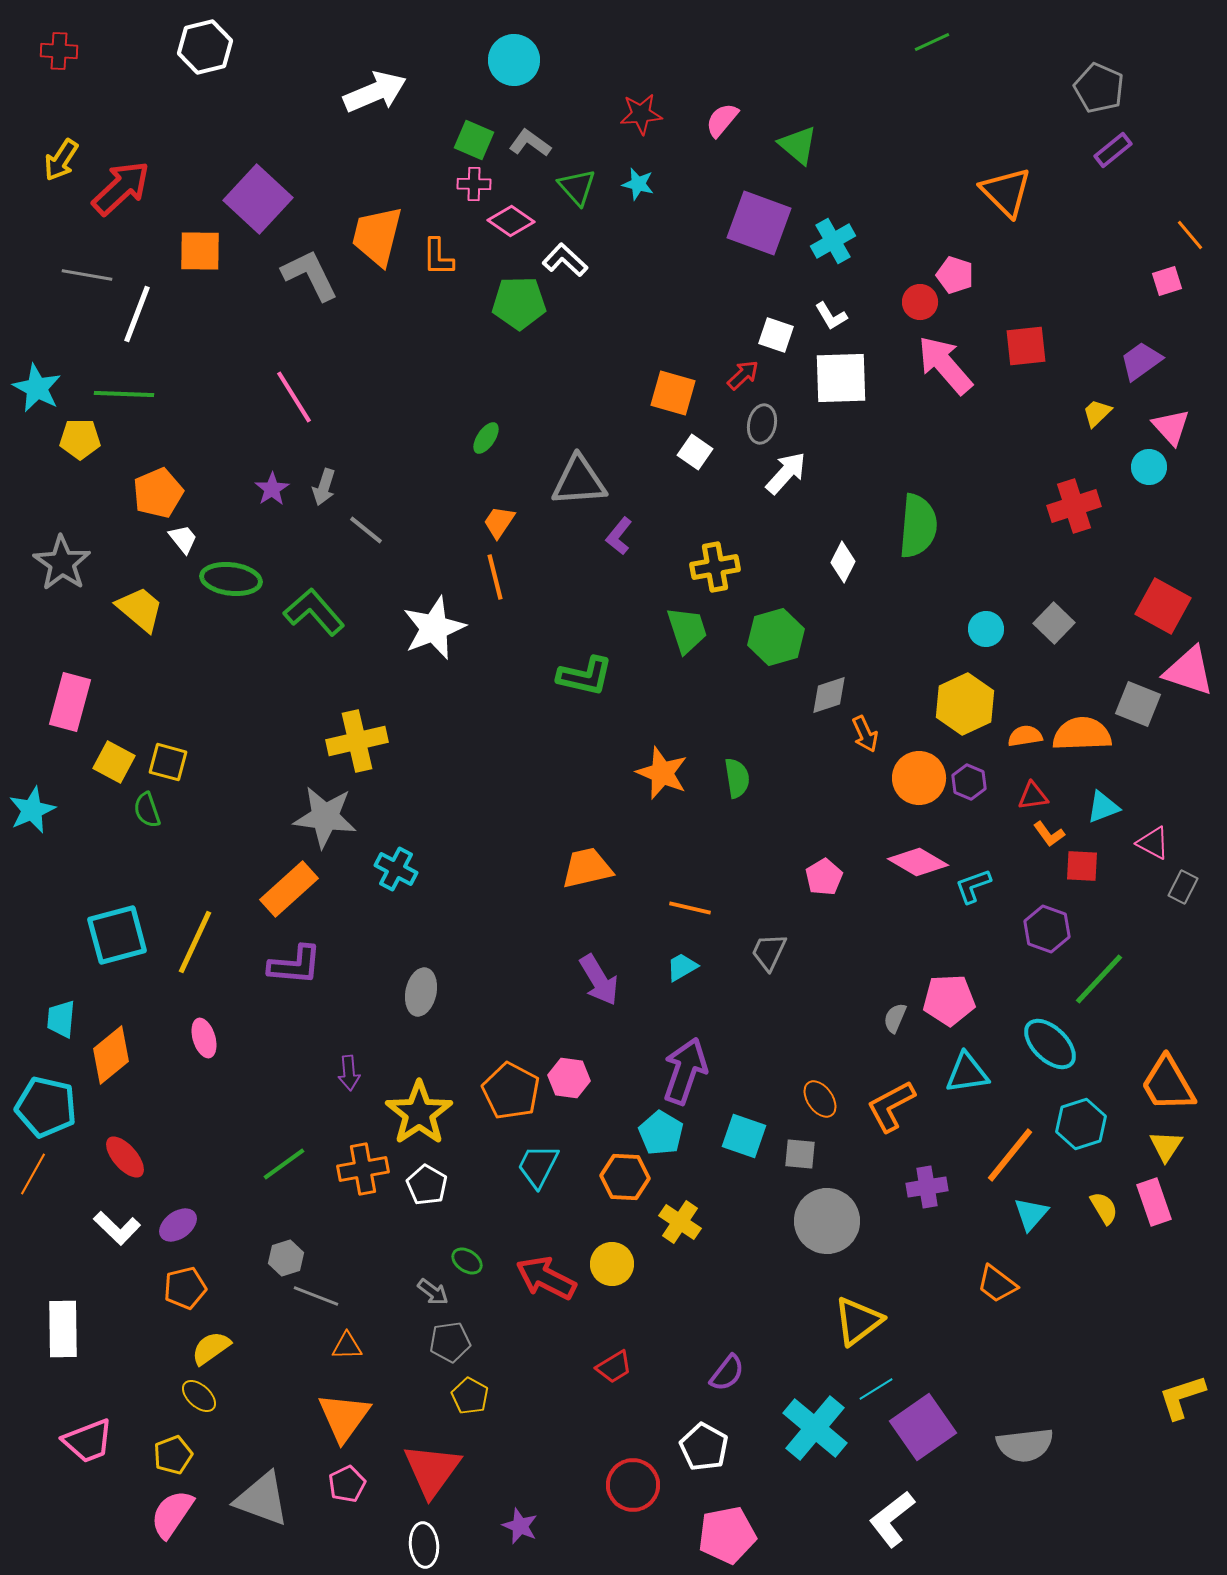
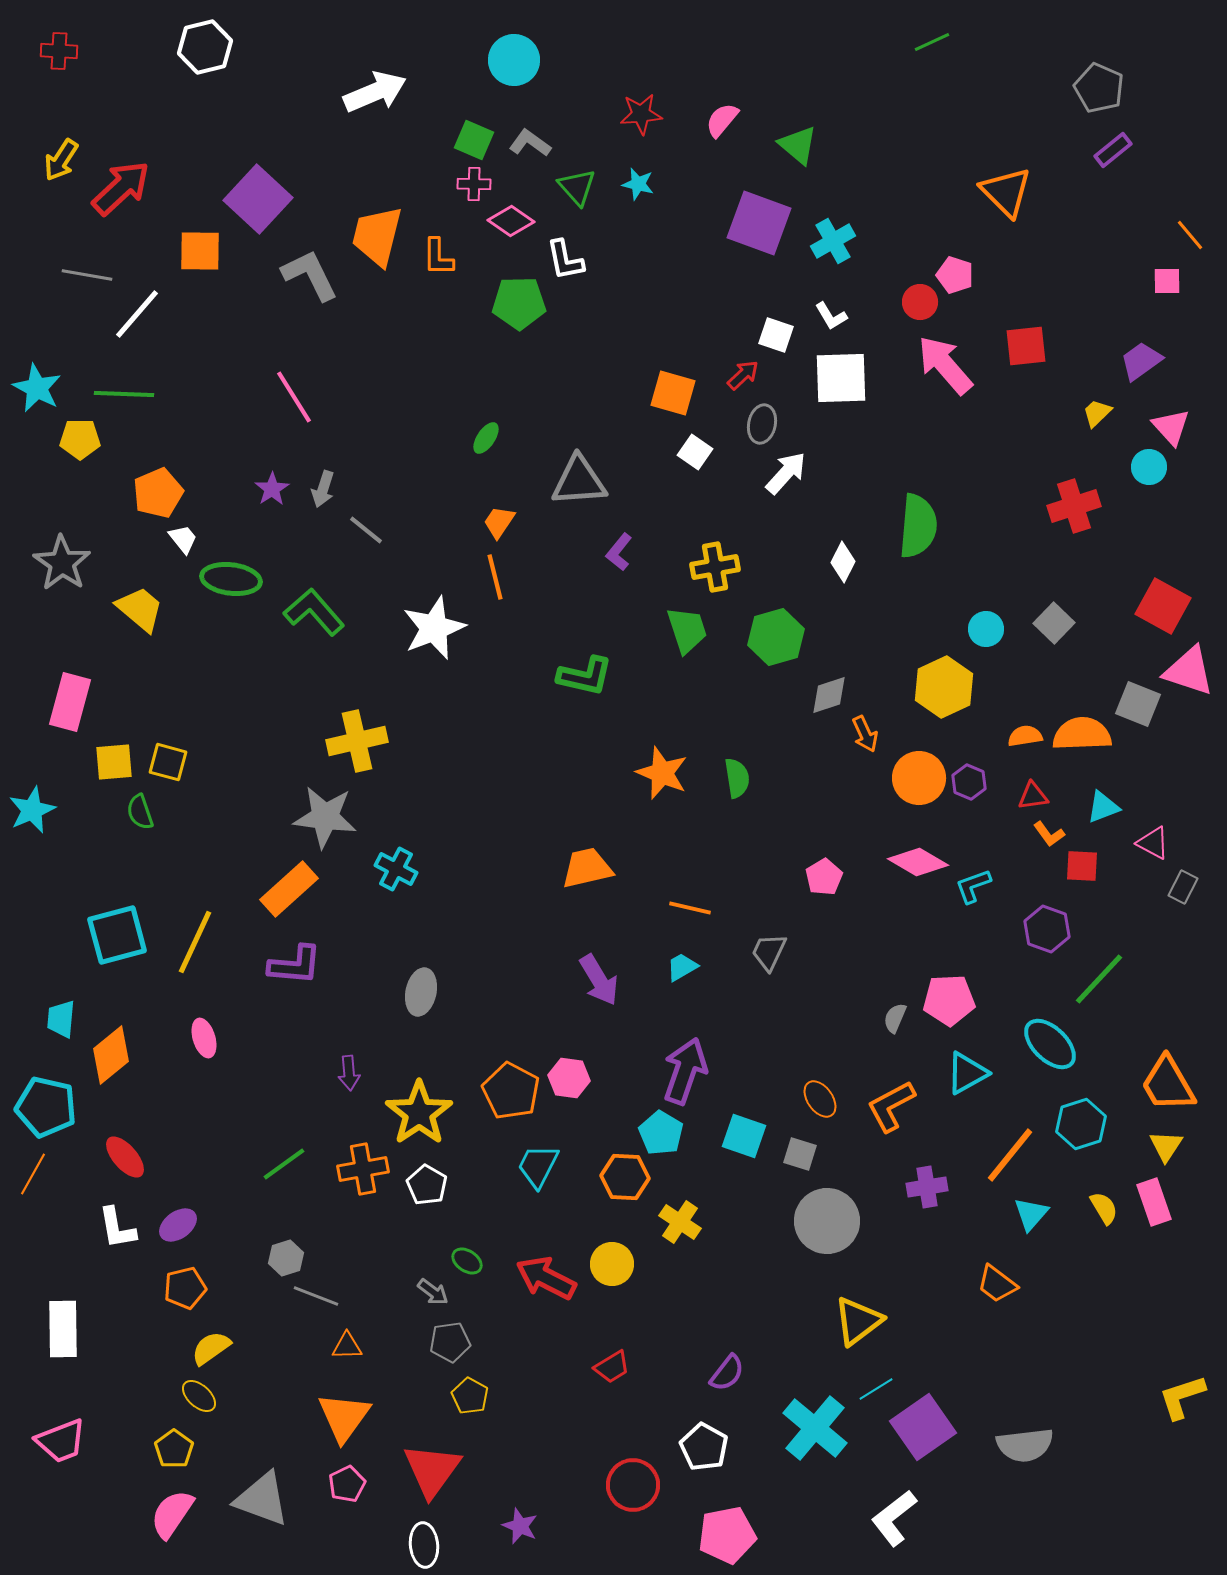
white L-shape at (565, 260): rotated 144 degrees counterclockwise
pink square at (1167, 281): rotated 16 degrees clockwise
white line at (137, 314): rotated 20 degrees clockwise
gray arrow at (324, 487): moved 1 px left, 2 px down
purple L-shape at (619, 536): moved 16 px down
yellow hexagon at (965, 704): moved 21 px left, 17 px up
yellow square at (114, 762): rotated 33 degrees counterclockwise
green semicircle at (147, 810): moved 7 px left, 2 px down
cyan triangle at (967, 1073): rotated 21 degrees counterclockwise
gray square at (800, 1154): rotated 12 degrees clockwise
white L-shape at (117, 1228): rotated 36 degrees clockwise
red trapezoid at (614, 1367): moved 2 px left
pink trapezoid at (88, 1441): moved 27 px left
yellow pentagon at (173, 1455): moved 1 px right, 6 px up; rotated 15 degrees counterclockwise
white L-shape at (892, 1519): moved 2 px right, 1 px up
